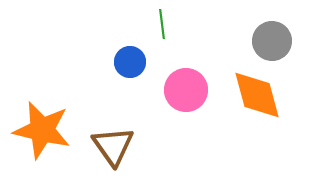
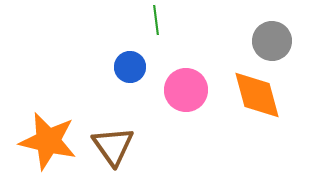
green line: moved 6 px left, 4 px up
blue circle: moved 5 px down
orange star: moved 6 px right, 11 px down
